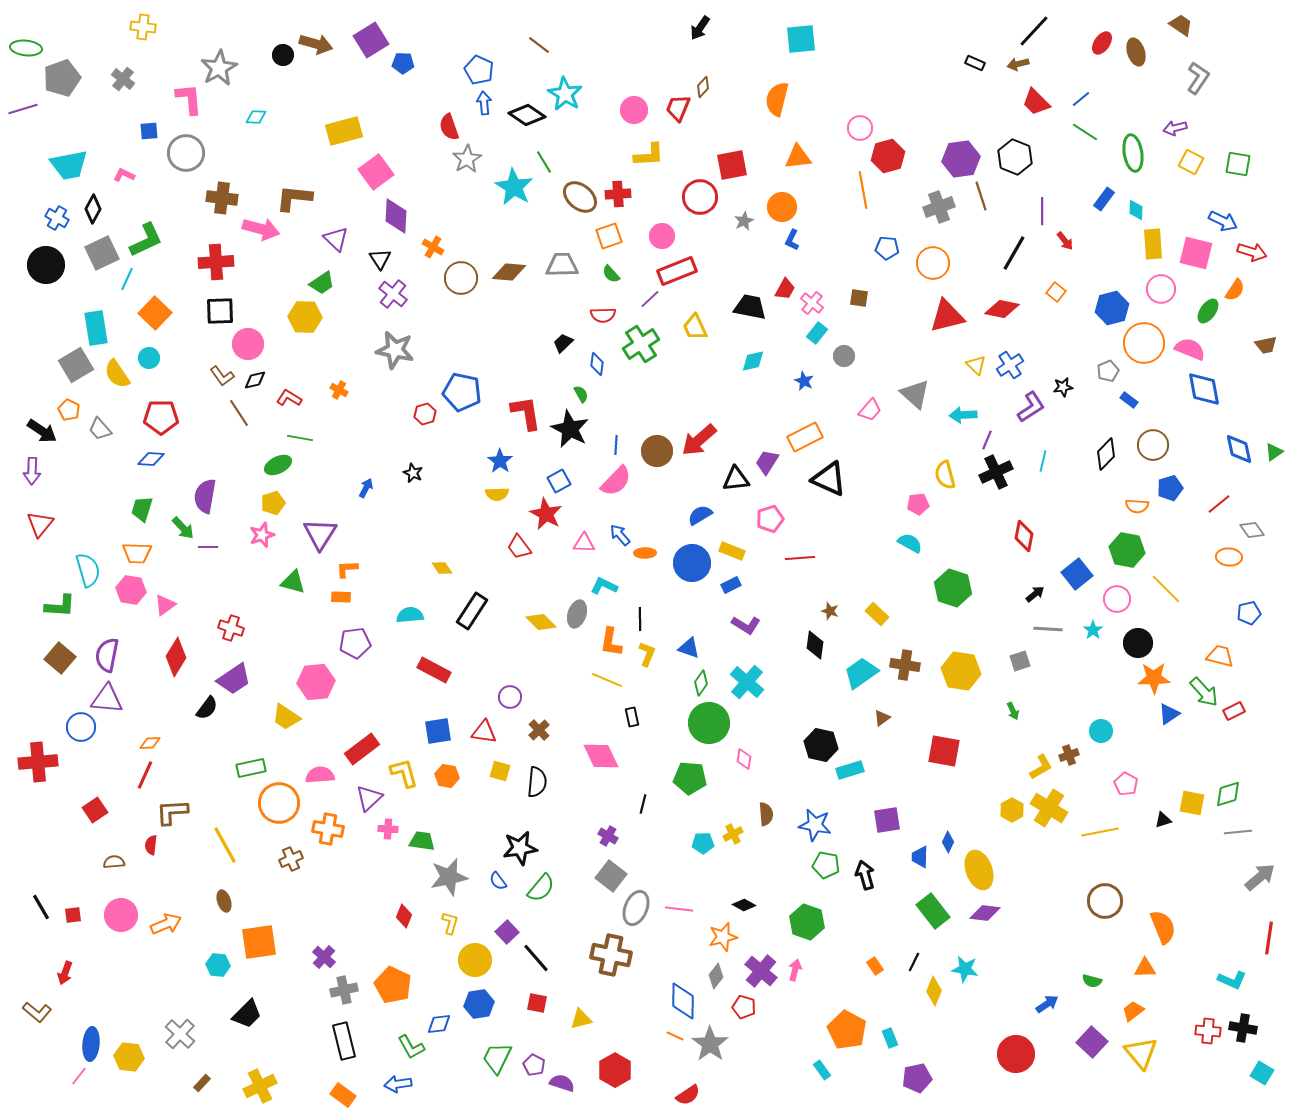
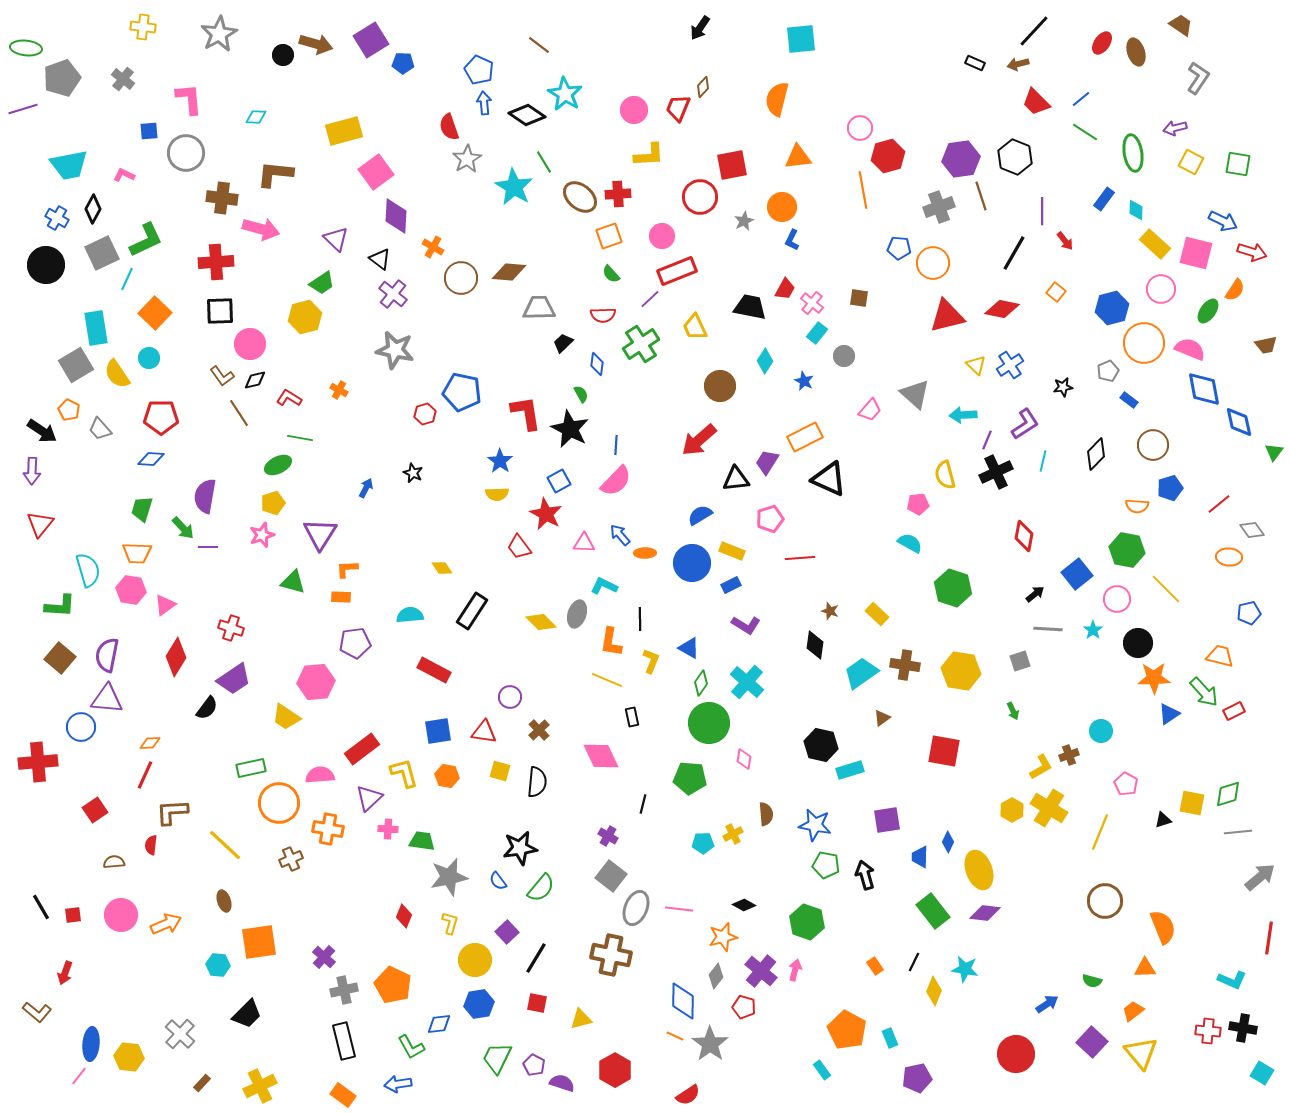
gray star at (219, 68): moved 34 px up
brown L-shape at (294, 198): moved 19 px left, 24 px up
yellow rectangle at (1153, 244): moved 2 px right; rotated 44 degrees counterclockwise
blue pentagon at (887, 248): moved 12 px right
black triangle at (380, 259): rotated 20 degrees counterclockwise
gray trapezoid at (562, 265): moved 23 px left, 43 px down
yellow hexagon at (305, 317): rotated 16 degrees counterclockwise
pink circle at (248, 344): moved 2 px right
cyan diamond at (753, 361): moved 12 px right; rotated 45 degrees counterclockwise
purple L-shape at (1031, 407): moved 6 px left, 17 px down
blue diamond at (1239, 449): moved 27 px up
brown circle at (657, 451): moved 63 px right, 65 px up
green triangle at (1274, 452): rotated 18 degrees counterclockwise
black diamond at (1106, 454): moved 10 px left
blue triangle at (689, 648): rotated 10 degrees clockwise
yellow L-shape at (647, 654): moved 4 px right, 7 px down
yellow line at (1100, 832): rotated 57 degrees counterclockwise
yellow line at (225, 845): rotated 18 degrees counterclockwise
black line at (536, 958): rotated 72 degrees clockwise
